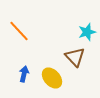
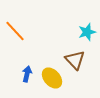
orange line: moved 4 px left
brown triangle: moved 3 px down
blue arrow: moved 3 px right
